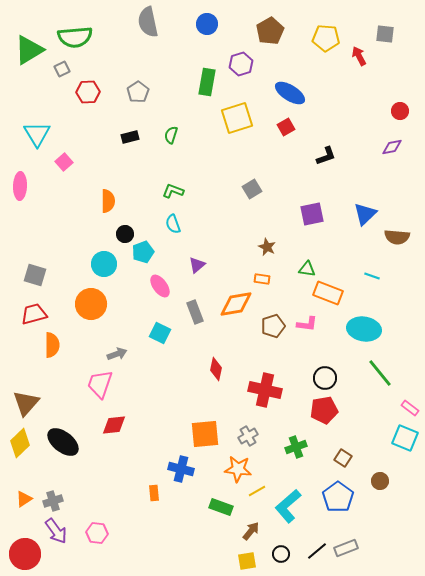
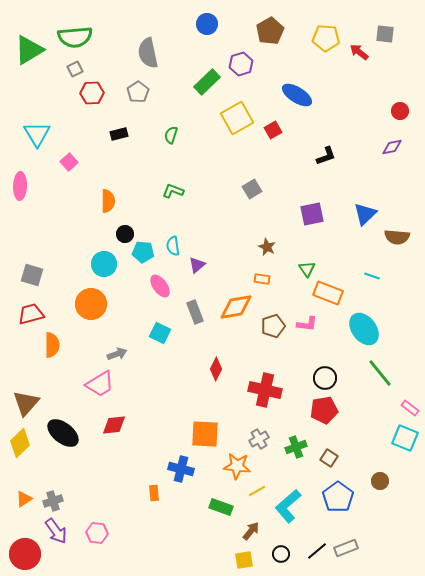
gray semicircle at (148, 22): moved 31 px down
red arrow at (359, 56): moved 4 px up; rotated 24 degrees counterclockwise
gray square at (62, 69): moved 13 px right
green rectangle at (207, 82): rotated 36 degrees clockwise
red hexagon at (88, 92): moved 4 px right, 1 px down
blue ellipse at (290, 93): moved 7 px right, 2 px down
yellow square at (237, 118): rotated 12 degrees counterclockwise
red square at (286, 127): moved 13 px left, 3 px down
black rectangle at (130, 137): moved 11 px left, 3 px up
pink square at (64, 162): moved 5 px right
cyan semicircle at (173, 224): moved 22 px down; rotated 12 degrees clockwise
cyan pentagon at (143, 252): rotated 25 degrees clockwise
green triangle at (307, 269): rotated 48 degrees clockwise
gray square at (35, 275): moved 3 px left
orange diamond at (236, 304): moved 3 px down
red trapezoid at (34, 314): moved 3 px left
cyan ellipse at (364, 329): rotated 44 degrees clockwise
red diamond at (216, 369): rotated 15 degrees clockwise
pink trapezoid at (100, 384): rotated 140 degrees counterclockwise
orange square at (205, 434): rotated 8 degrees clockwise
gray cross at (248, 436): moved 11 px right, 3 px down
black ellipse at (63, 442): moved 9 px up
brown square at (343, 458): moved 14 px left
orange star at (238, 469): moved 1 px left, 3 px up
yellow square at (247, 561): moved 3 px left, 1 px up
